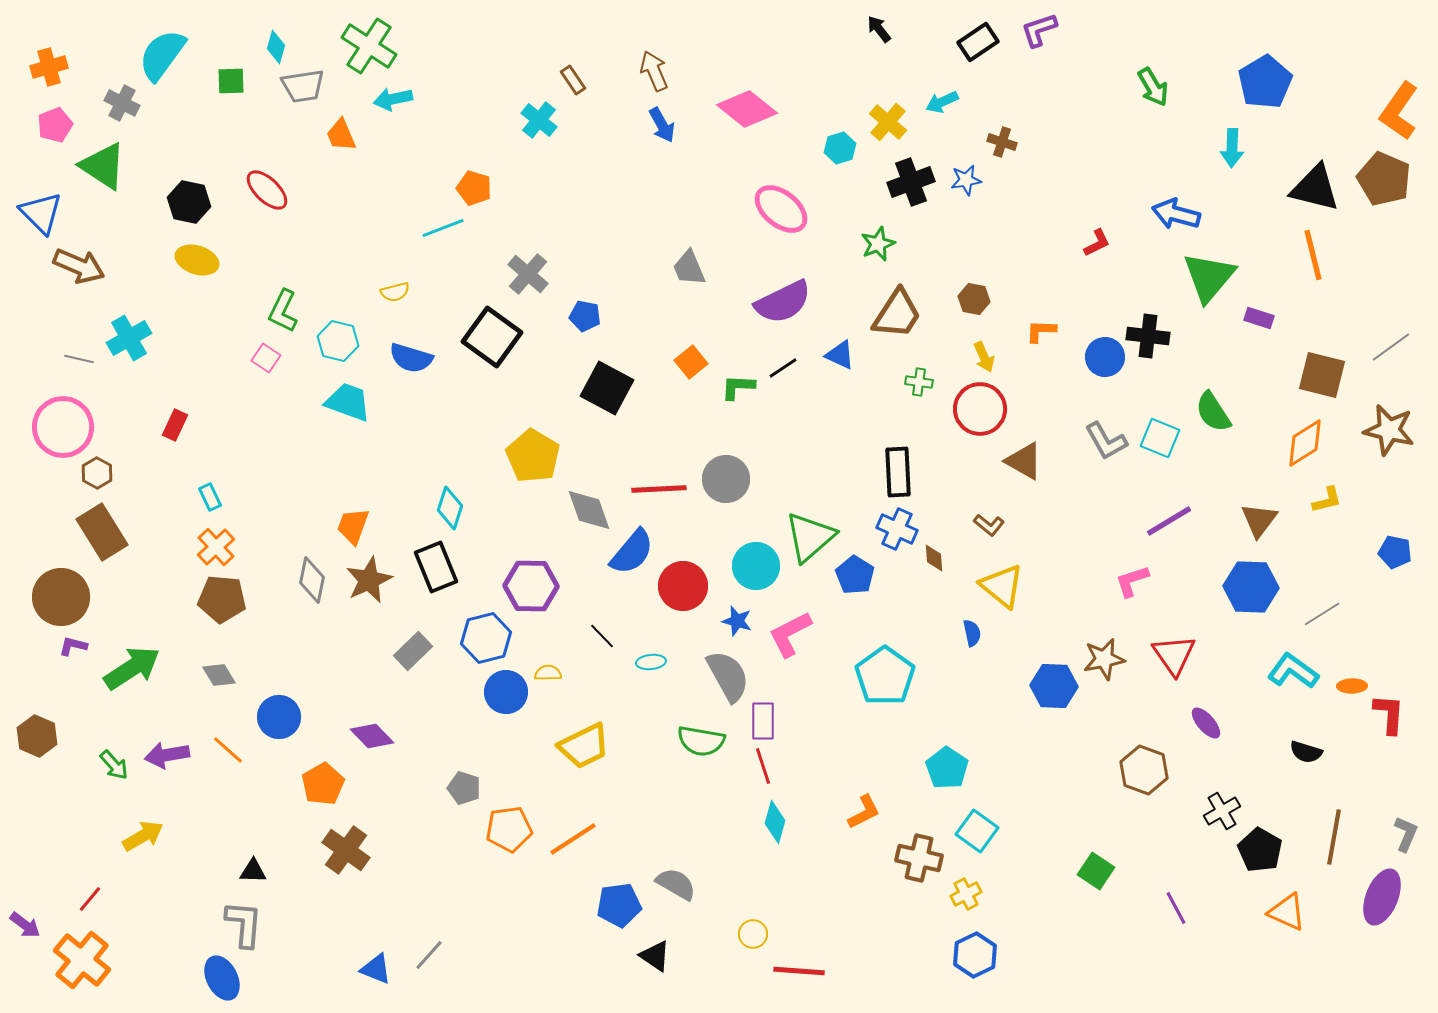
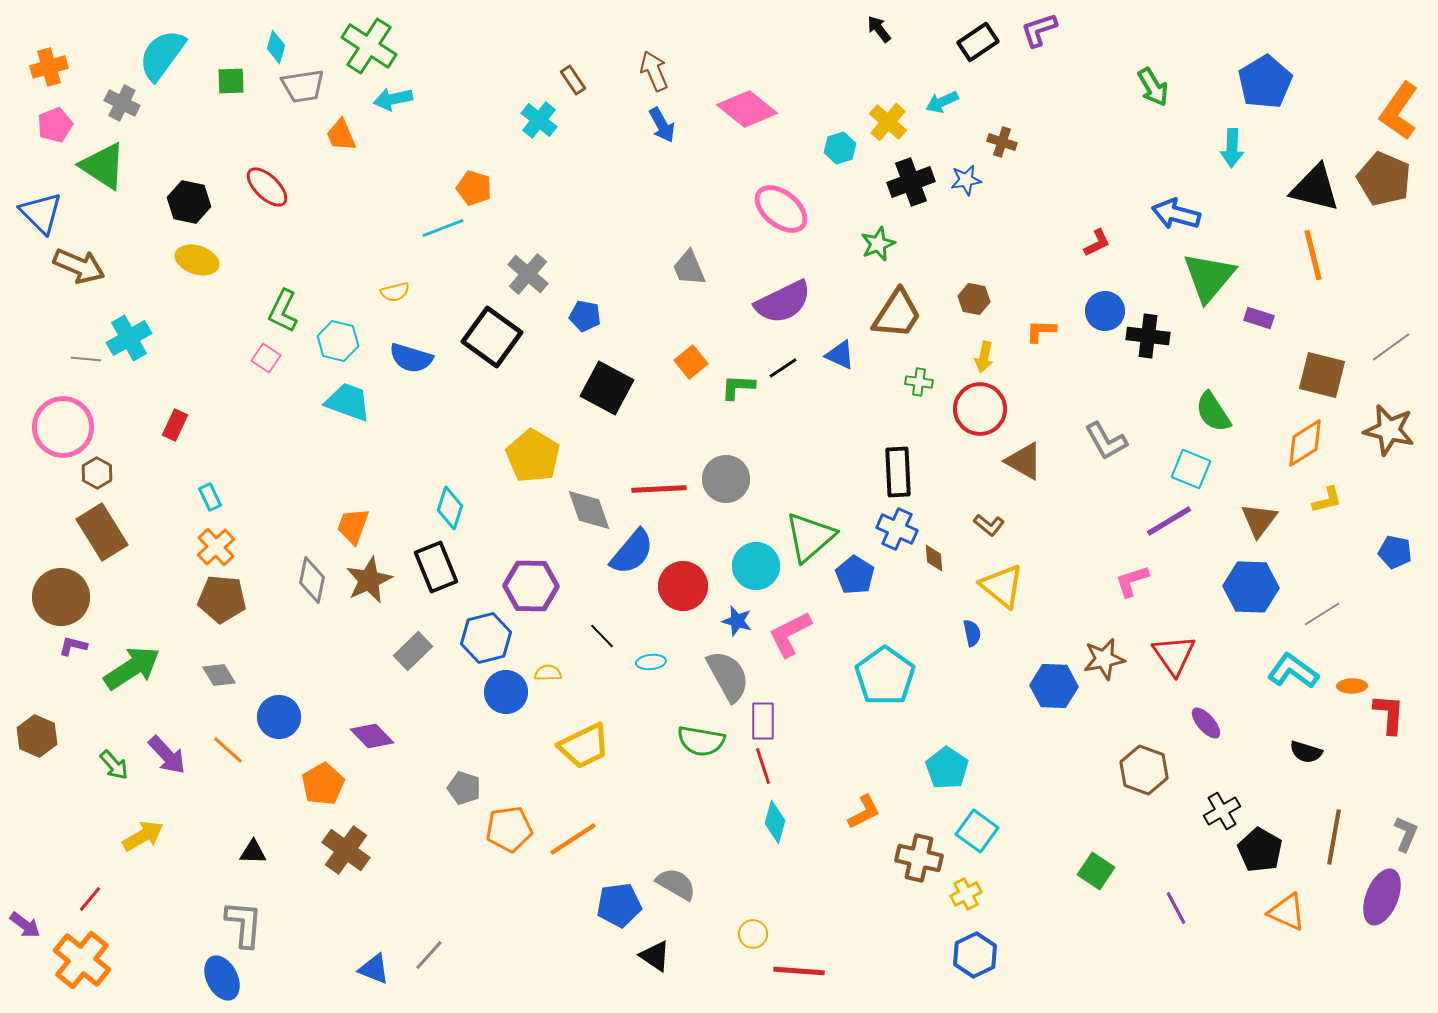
red ellipse at (267, 190): moved 3 px up
yellow arrow at (984, 357): rotated 36 degrees clockwise
blue circle at (1105, 357): moved 46 px up
gray line at (79, 359): moved 7 px right; rotated 8 degrees counterclockwise
cyan square at (1160, 438): moved 31 px right, 31 px down
purple arrow at (167, 755): rotated 123 degrees counterclockwise
black triangle at (253, 871): moved 19 px up
blue triangle at (376, 969): moved 2 px left
